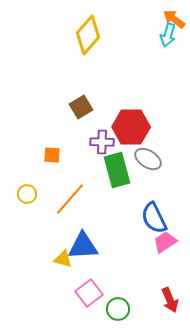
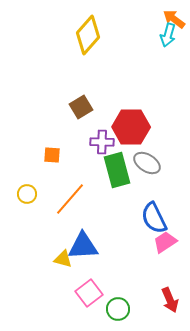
gray ellipse: moved 1 px left, 4 px down
